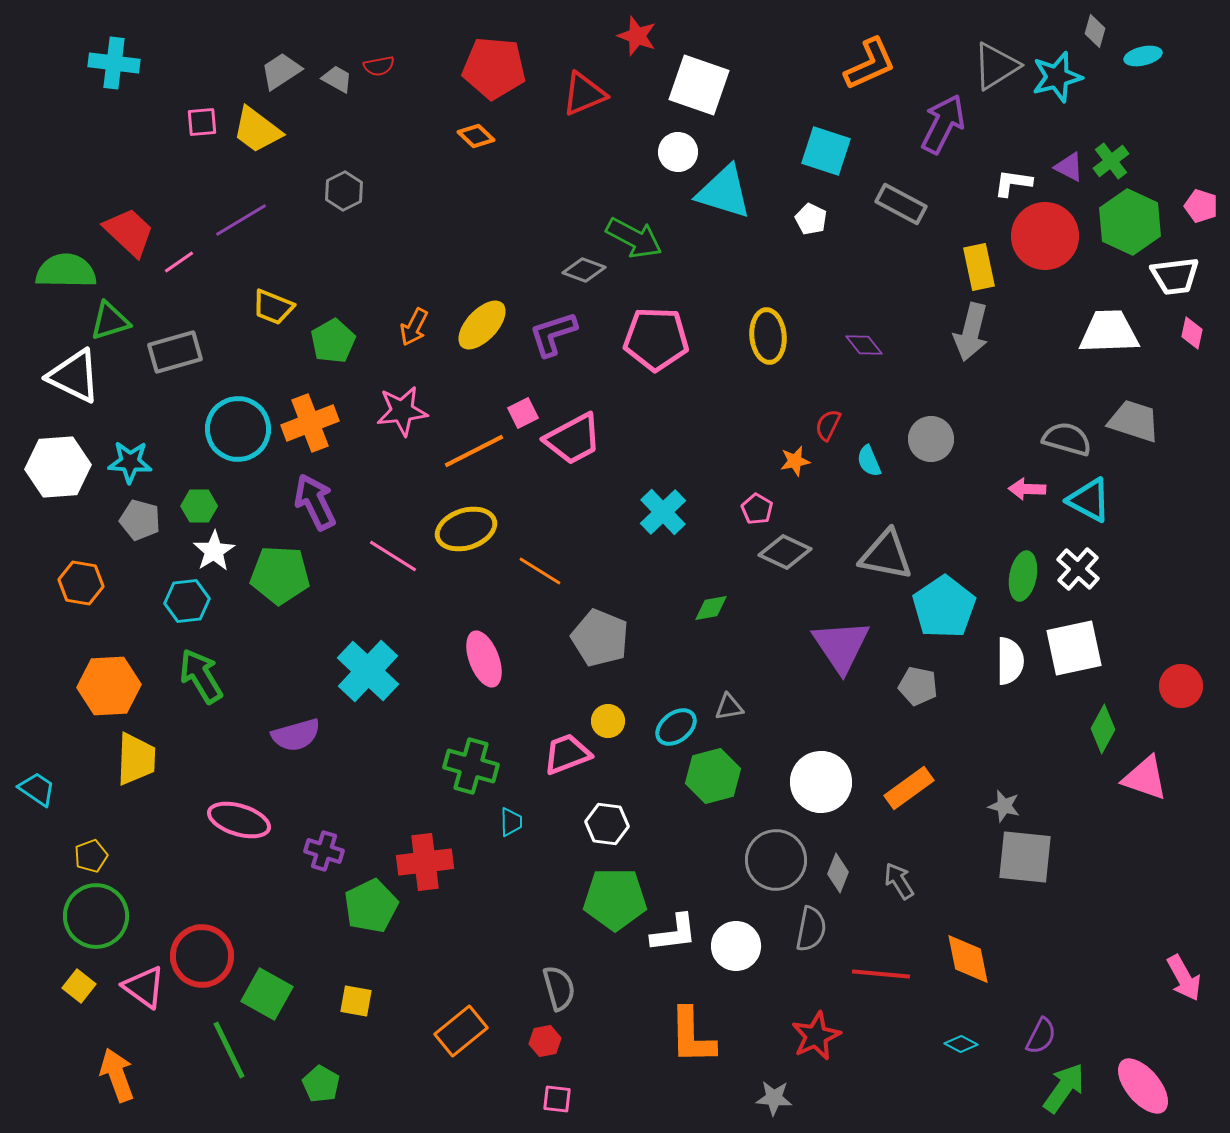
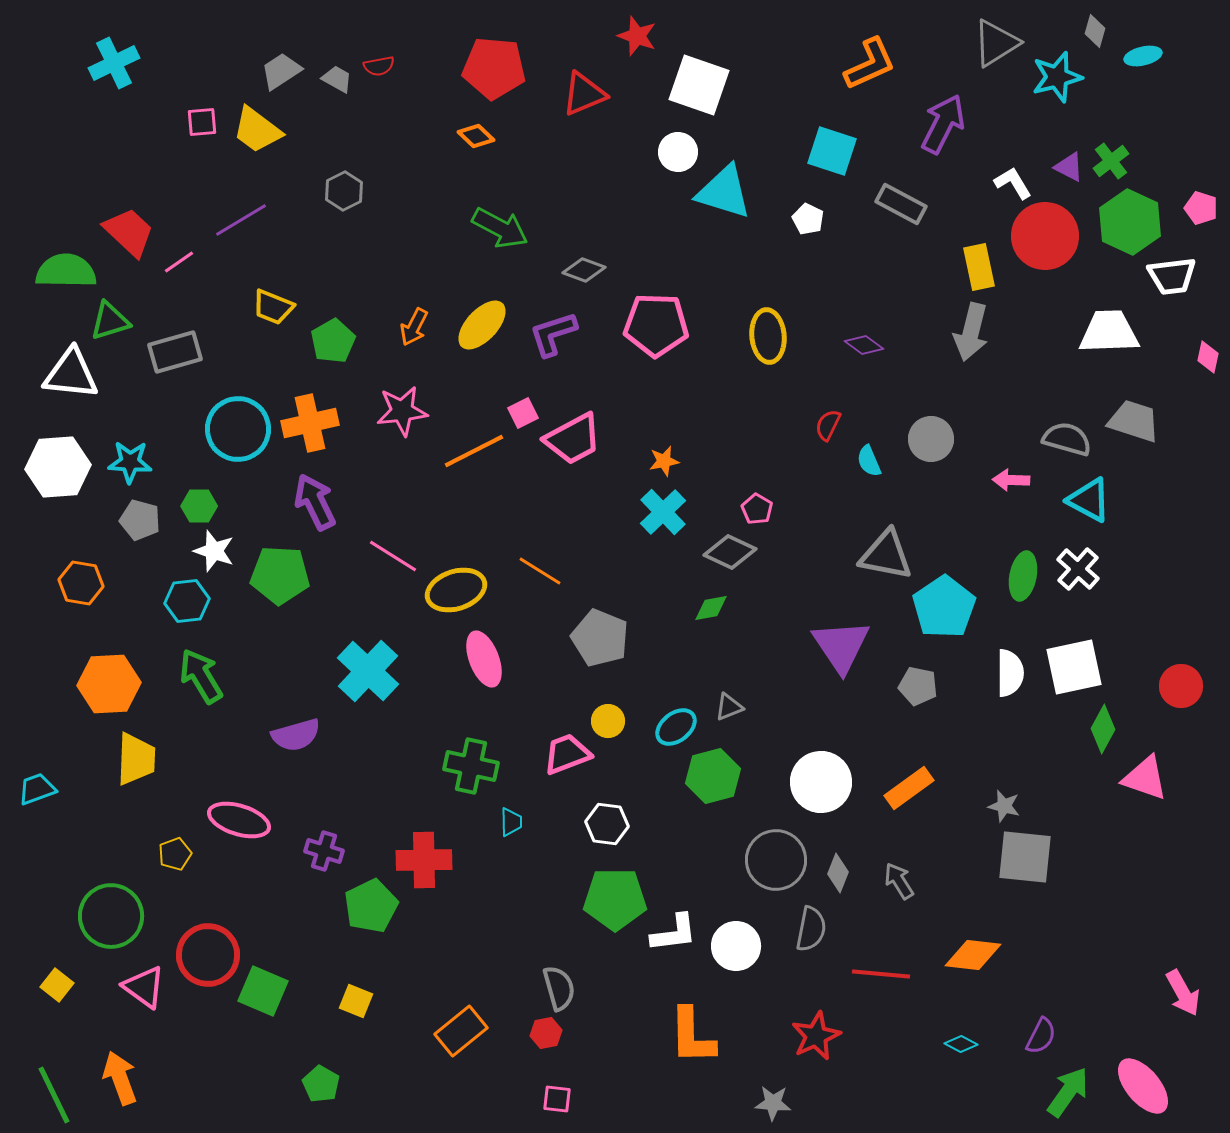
cyan cross at (114, 63): rotated 33 degrees counterclockwise
gray triangle at (996, 66): moved 23 px up
cyan square at (826, 151): moved 6 px right
white L-shape at (1013, 183): rotated 51 degrees clockwise
pink pentagon at (1201, 206): moved 2 px down
white pentagon at (811, 219): moved 3 px left
green arrow at (634, 238): moved 134 px left, 10 px up
white trapezoid at (1175, 276): moved 3 px left
pink diamond at (1192, 333): moved 16 px right, 24 px down
pink pentagon at (656, 339): moved 14 px up
purple diamond at (864, 345): rotated 15 degrees counterclockwise
white triangle at (74, 376): moved 3 px left, 2 px up; rotated 20 degrees counterclockwise
orange cross at (310, 423): rotated 8 degrees clockwise
orange star at (795, 461): moved 131 px left
pink arrow at (1027, 489): moved 16 px left, 9 px up
yellow ellipse at (466, 529): moved 10 px left, 61 px down
white star at (214, 551): rotated 21 degrees counterclockwise
gray diamond at (785, 552): moved 55 px left
white square at (1074, 648): moved 19 px down
white semicircle at (1010, 661): moved 12 px down
orange hexagon at (109, 686): moved 2 px up
gray triangle at (729, 707): rotated 12 degrees counterclockwise
green cross at (471, 766): rotated 4 degrees counterclockwise
cyan trapezoid at (37, 789): rotated 54 degrees counterclockwise
yellow pentagon at (91, 856): moved 84 px right, 2 px up
red cross at (425, 862): moved 1 px left, 2 px up; rotated 6 degrees clockwise
green circle at (96, 916): moved 15 px right
red circle at (202, 956): moved 6 px right, 1 px up
orange diamond at (968, 959): moved 5 px right, 4 px up; rotated 72 degrees counterclockwise
pink arrow at (1184, 978): moved 1 px left, 15 px down
yellow square at (79, 986): moved 22 px left, 1 px up
green square at (267, 994): moved 4 px left, 3 px up; rotated 6 degrees counterclockwise
yellow square at (356, 1001): rotated 12 degrees clockwise
red hexagon at (545, 1041): moved 1 px right, 8 px up
green line at (229, 1050): moved 175 px left, 45 px down
orange arrow at (117, 1075): moved 3 px right, 3 px down
green arrow at (1064, 1088): moved 4 px right, 4 px down
gray star at (774, 1098): moved 1 px left, 5 px down
